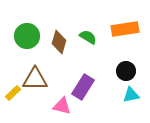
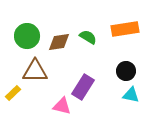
brown diamond: rotated 65 degrees clockwise
brown triangle: moved 8 px up
cyan triangle: rotated 24 degrees clockwise
